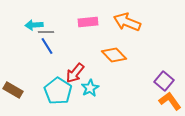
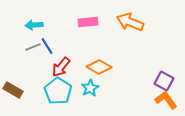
orange arrow: moved 3 px right
gray line: moved 13 px left, 15 px down; rotated 21 degrees counterclockwise
orange diamond: moved 15 px left, 12 px down; rotated 15 degrees counterclockwise
red arrow: moved 14 px left, 6 px up
purple square: rotated 12 degrees counterclockwise
orange L-shape: moved 4 px left, 1 px up
